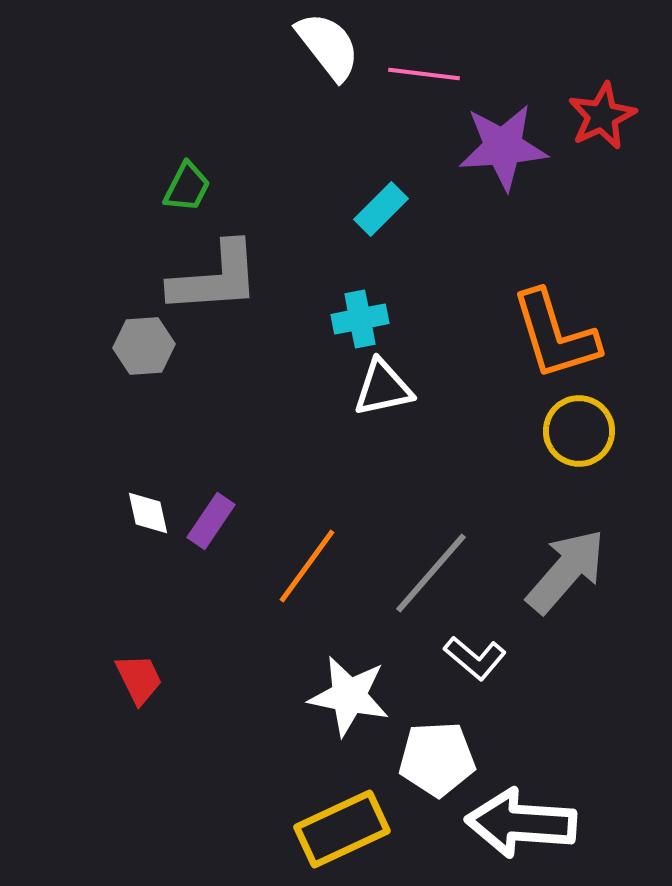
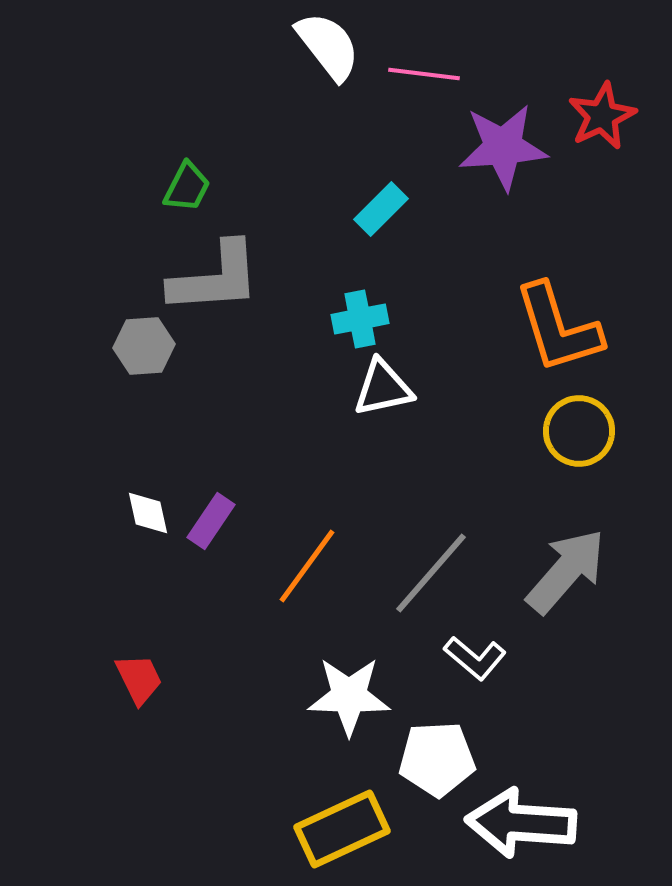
orange L-shape: moved 3 px right, 7 px up
white star: rotated 10 degrees counterclockwise
